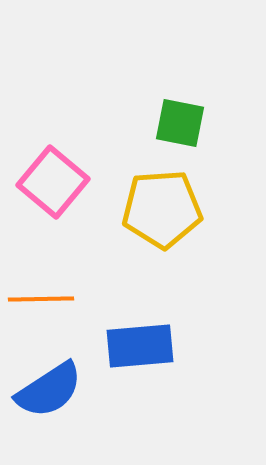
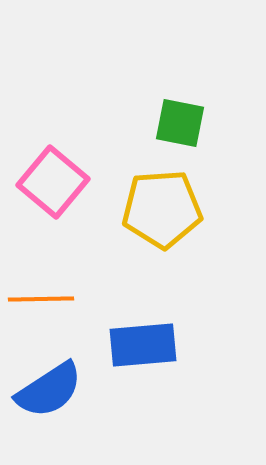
blue rectangle: moved 3 px right, 1 px up
